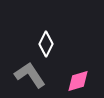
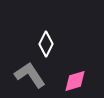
pink diamond: moved 3 px left
